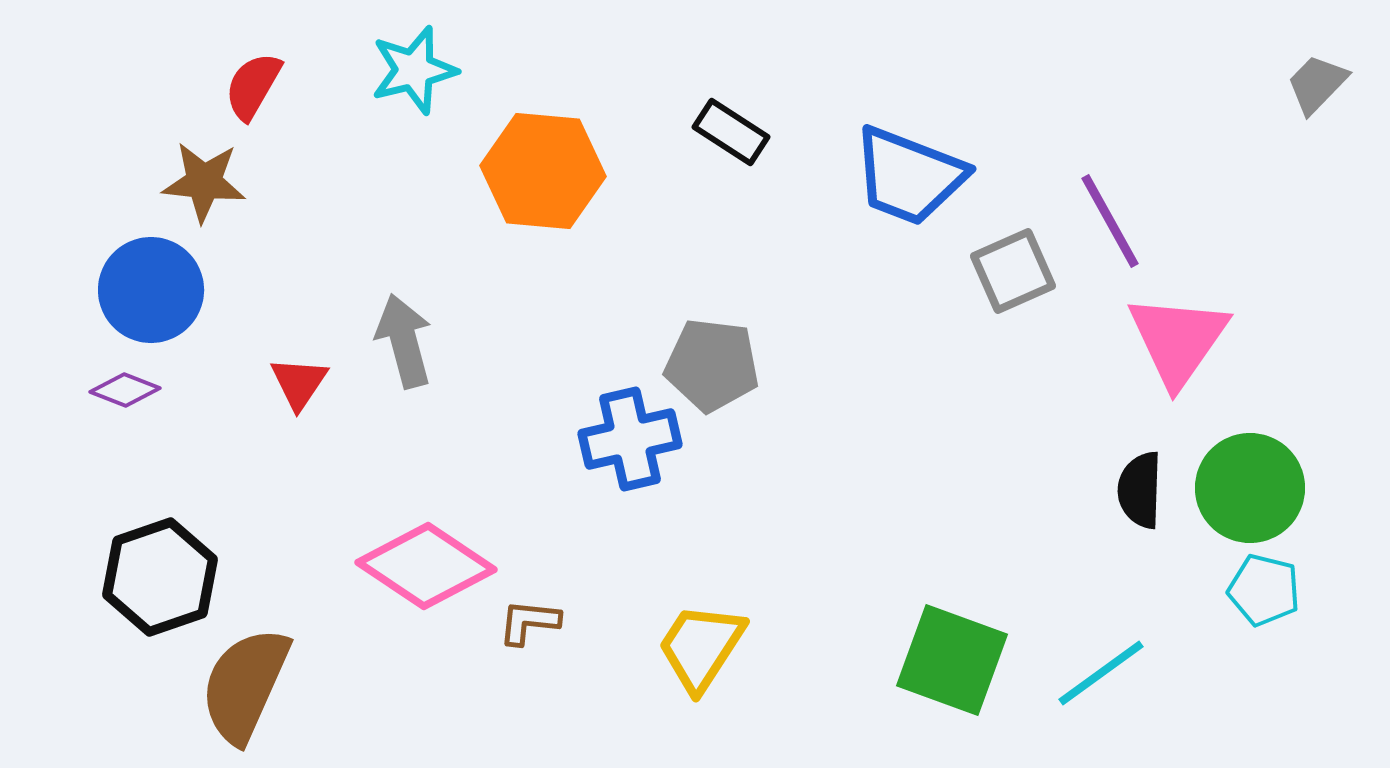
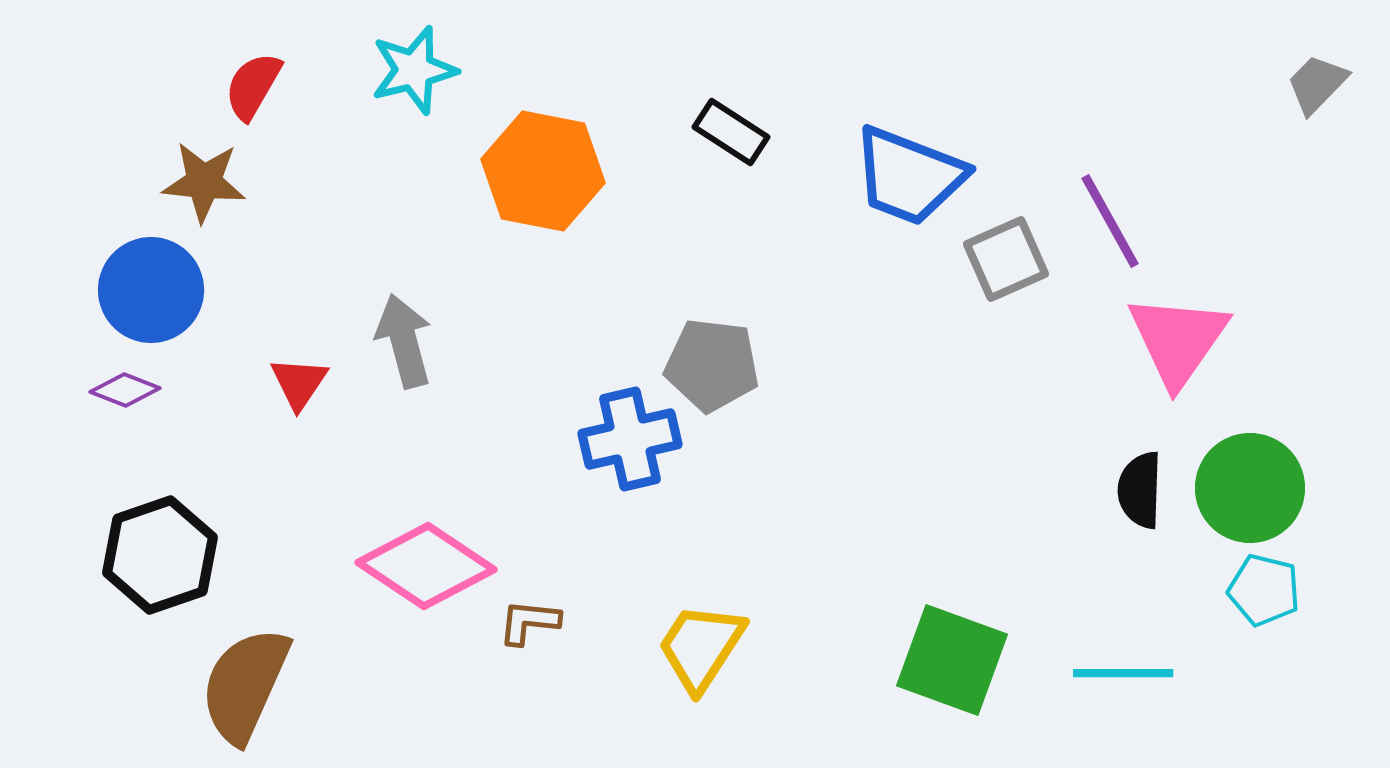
orange hexagon: rotated 6 degrees clockwise
gray square: moved 7 px left, 12 px up
black hexagon: moved 22 px up
cyan line: moved 22 px right; rotated 36 degrees clockwise
